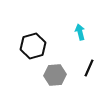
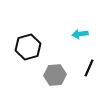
cyan arrow: moved 2 px down; rotated 84 degrees counterclockwise
black hexagon: moved 5 px left, 1 px down
